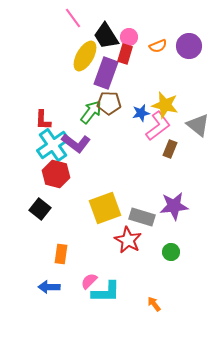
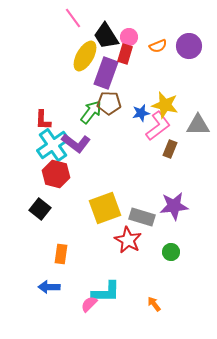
gray triangle: rotated 40 degrees counterclockwise
pink semicircle: moved 23 px down
